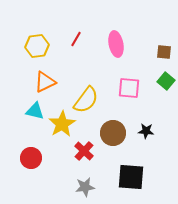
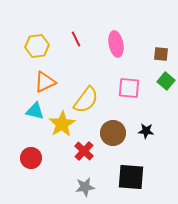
red line: rotated 56 degrees counterclockwise
brown square: moved 3 px left, 2 px down
